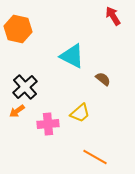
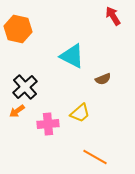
brown semicircle: rotated 119 degrees clockwise
